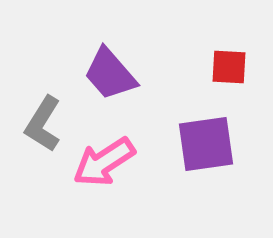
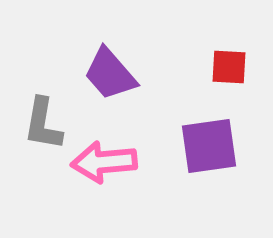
gray L-shape: rotated 22 degrees counterclockwise
purple square: moved 3 px right, 2 px down
pink arrow: rotated 28 degrees clockwise
